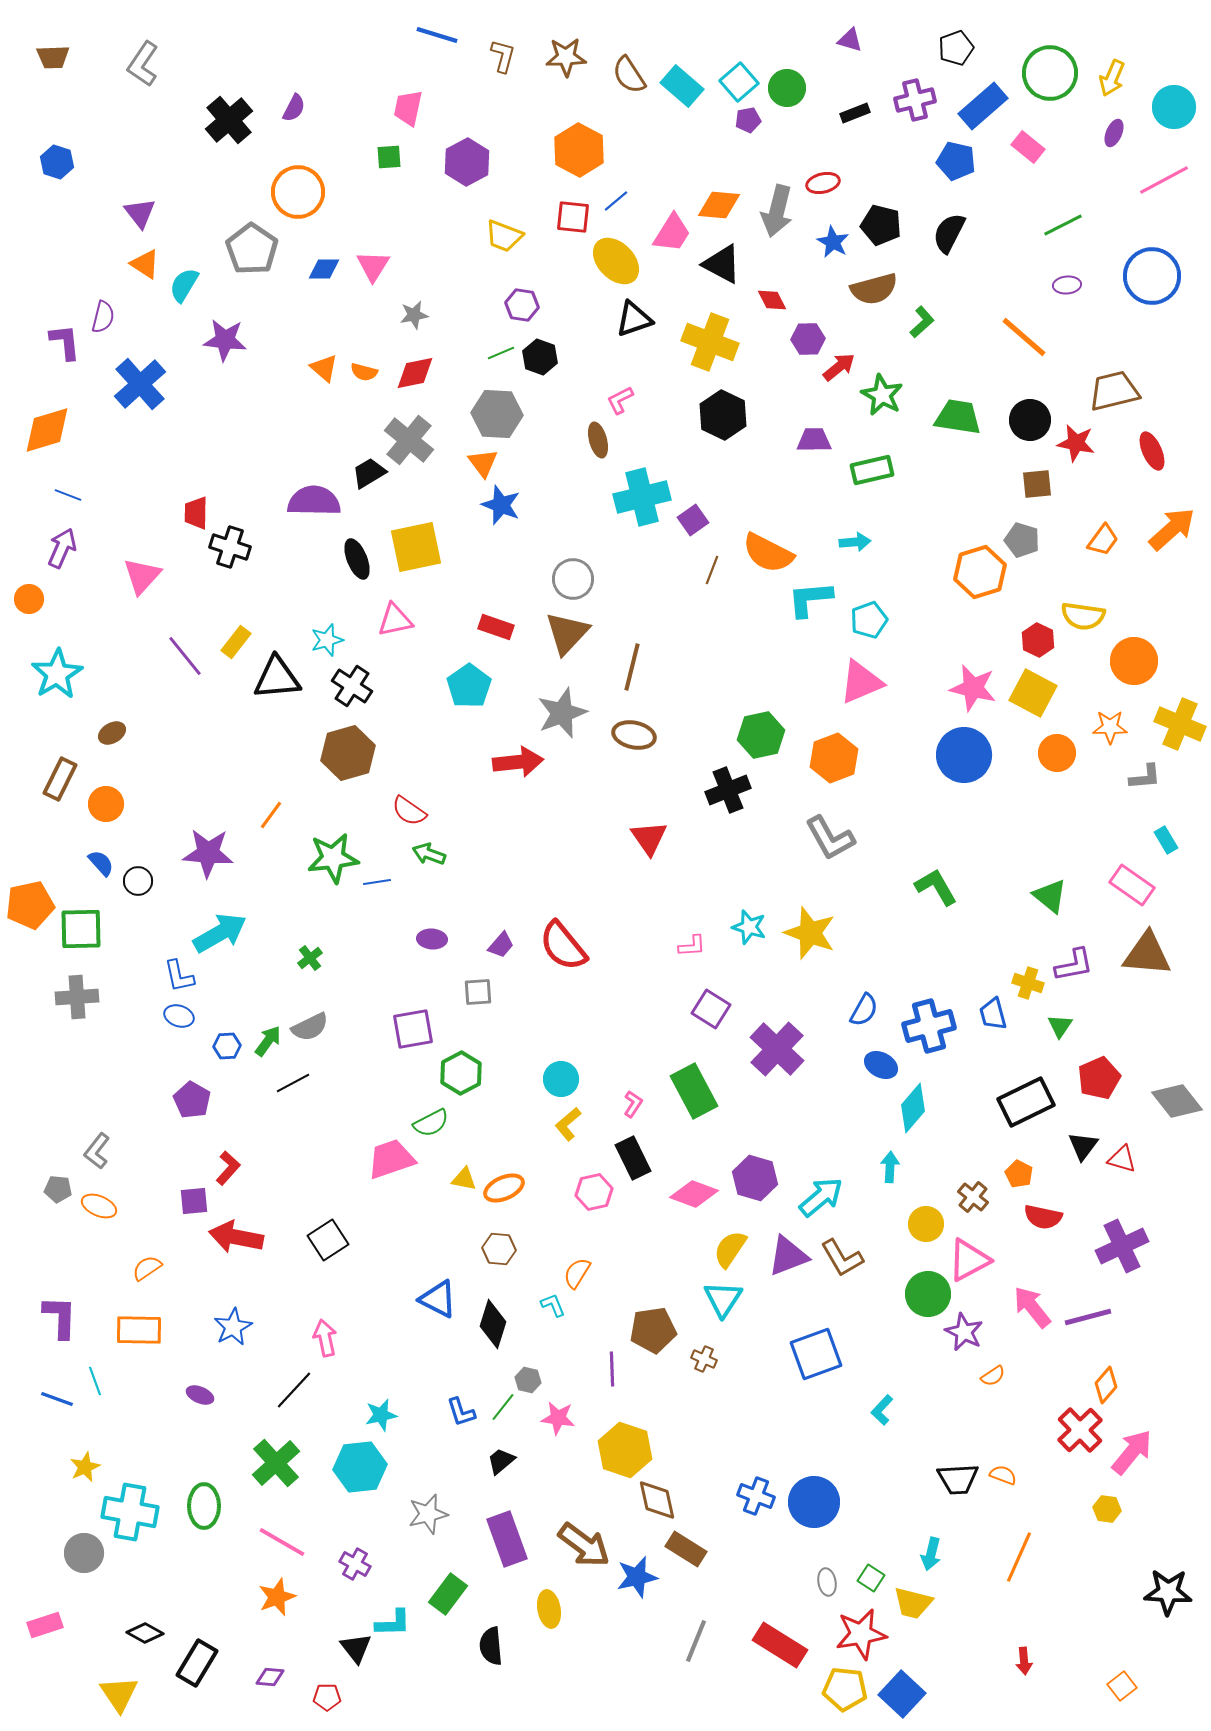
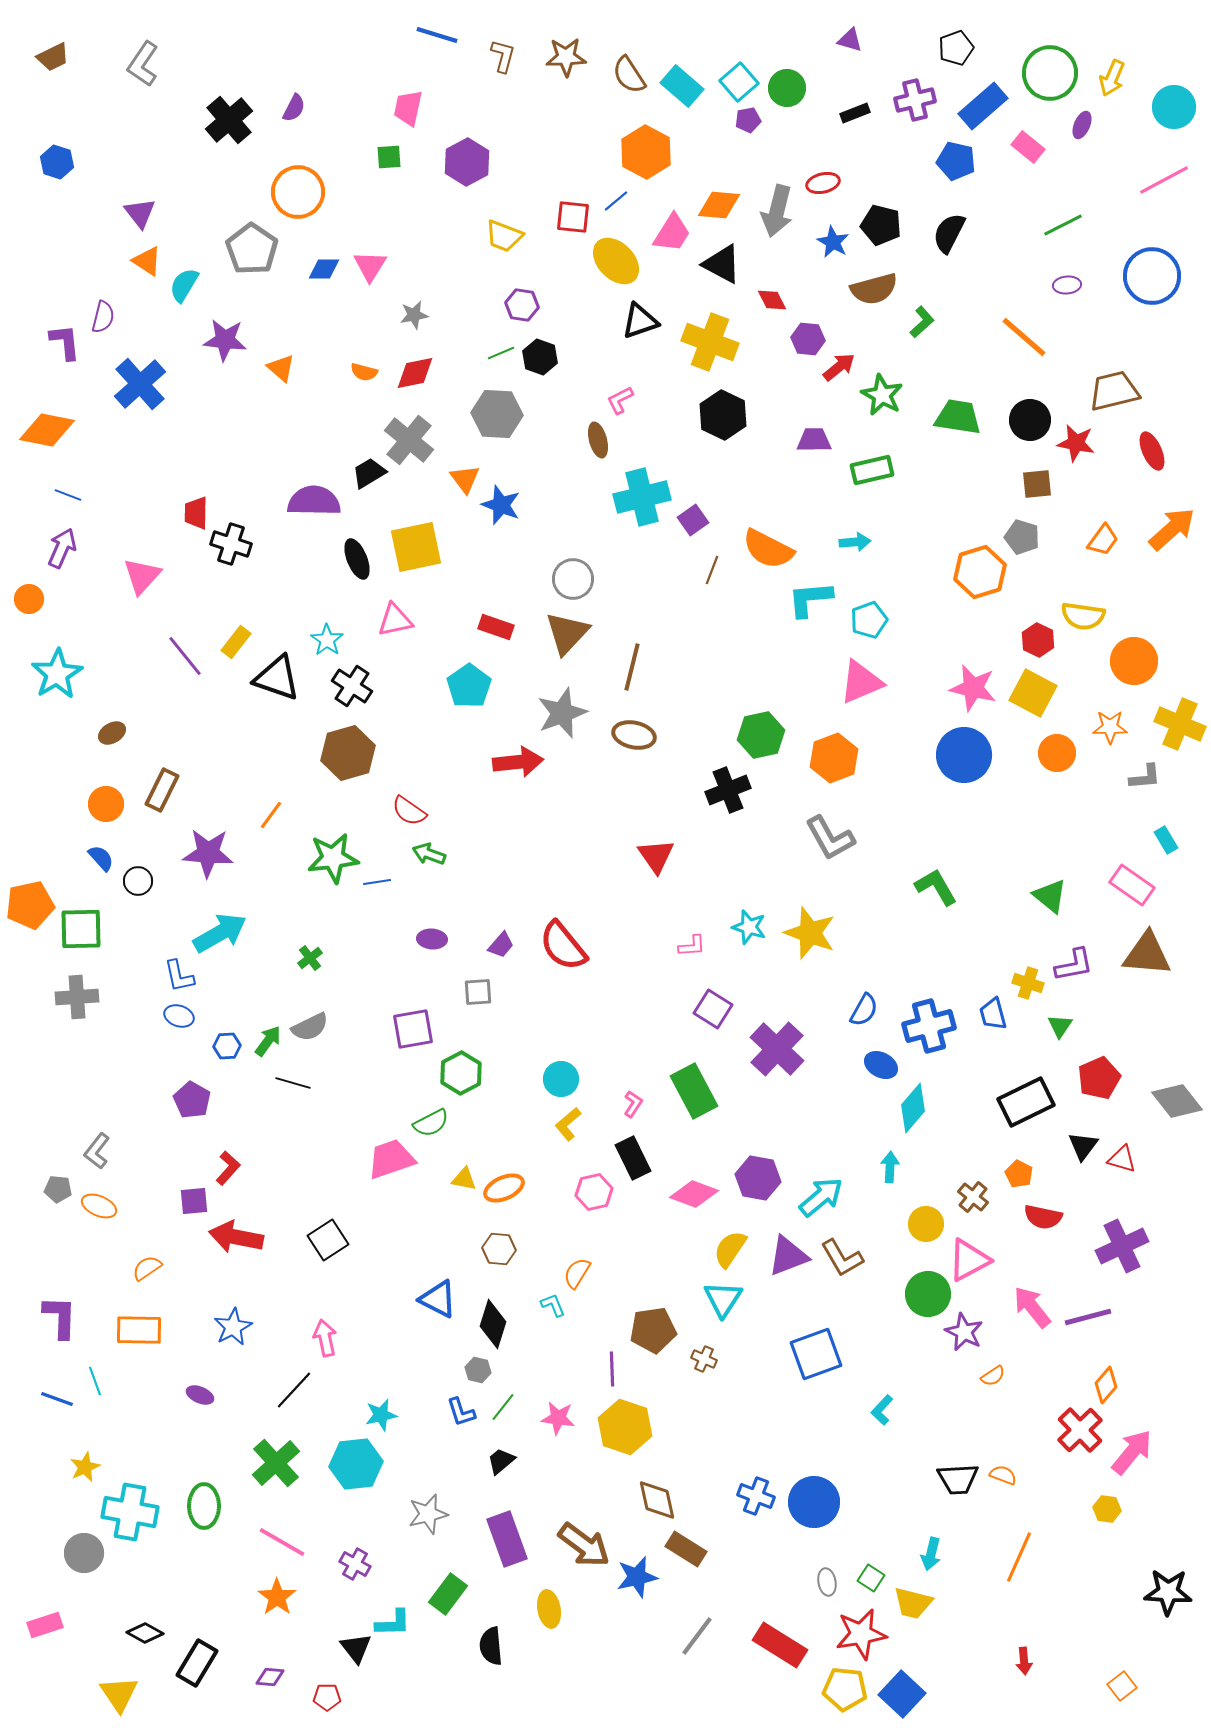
brown trapezoid at (53, 57): rotated 24 degrees counterclockwise
purple ellipse at (1114, 133): moved 32 px left, 8 px up
orange hexagon at (579, 150): moved 67 px right, 2 px down
orange triangle at (145, 264): moved 2 px right, 3 px up
pink triangle at (373, 266): moved 3 px left
black triangle at (634, 319): moved 6 px right, 2 px down
purple hexagon at (808, 339): rotated 8 degrees clockwise
orange triangle at (324, 368): moved 43 px left
orange diamond at (47, 430): rotated 28 degrees clockwise
orange triangle at (483, 463): moved 18 px left, 16 px down
gray pentagon at (1022, 540): moved 3 px up
black cross at (230, 547): moved 1 px right, 3 px up
orange semicircle at (768, 553): moved 4 px up
cyan star at (327, 640): rotated 20 degrees counterclockwise
black triangle at (277, 678): rotated 24 degrees clockwise
brown rectangle at (60, 779): moved 102 px right, 11 px down
red triangle at (649, 838): moved 7 px right, 18 px down
blue semicircle at (101, 863): moved 5 px up
purple square at (711, 1009): moved 2 px right
black line at (293, 1083): rotated 44 degrees clockwise
purple hexagon at (755, 1178): moved 3 px right; rotated 6 degrees counterclockwise
gray hexagon at (528, 1380): moved 50 px left, 10 px up
yellow hexagon at (625, 1450): moved 23 px up
cyan hexagon at (360, 1467): moved 4 px left, 3 px up
orange star at (277, 1597): rotated 15 degrees counterclockwise
gray line at (696, 1641): moved 1 px right, 5 px up; rotated 15 degrees clockwise
